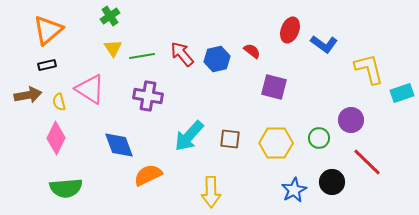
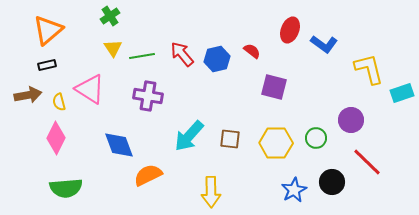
green circle: moved 3 px left
